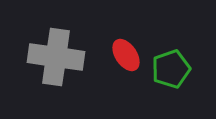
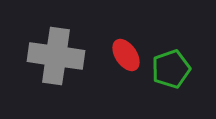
gray cross: moved 1 px up
